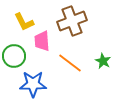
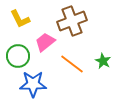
yellow L-shape: moved 4 px left, 3 px up
pink trapezoid: moved 3 px right, 1 px down; rotated 55 degrees clockwise
green circle: moved 4 px right
orange line: moved 2 px right, 1 px down
